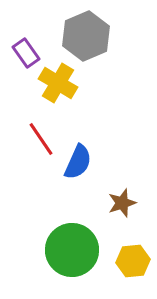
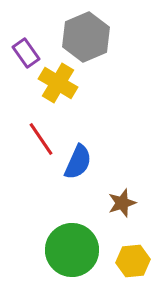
gray hexagon: moved 1 px down
